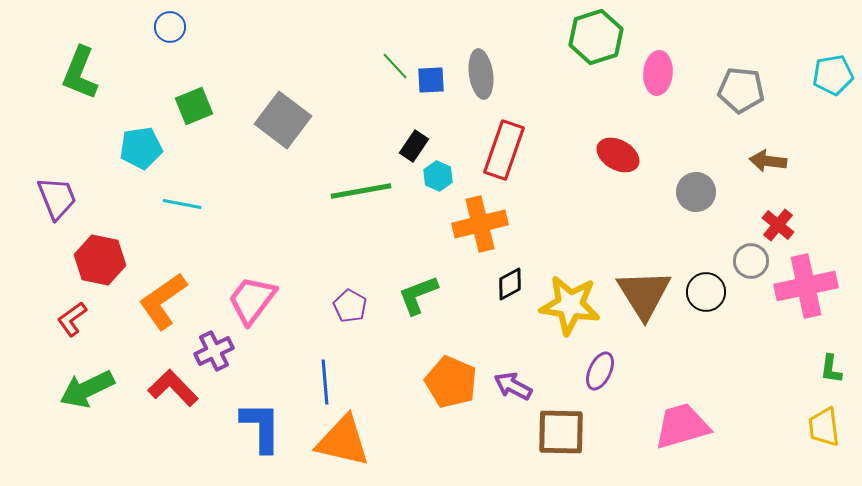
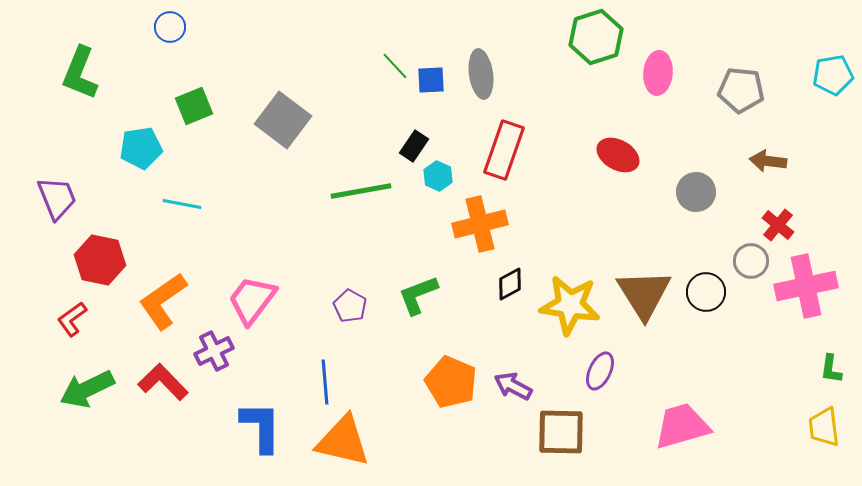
red L-shape at (173, 388): moved 10 px left, 6 px up
